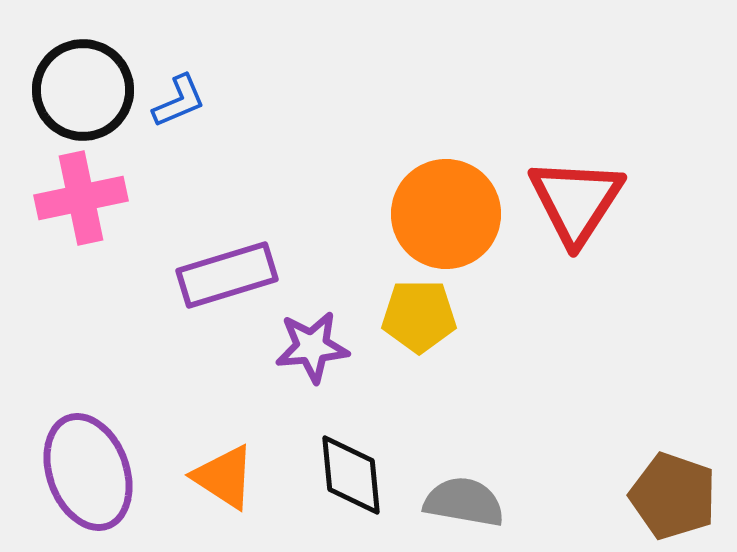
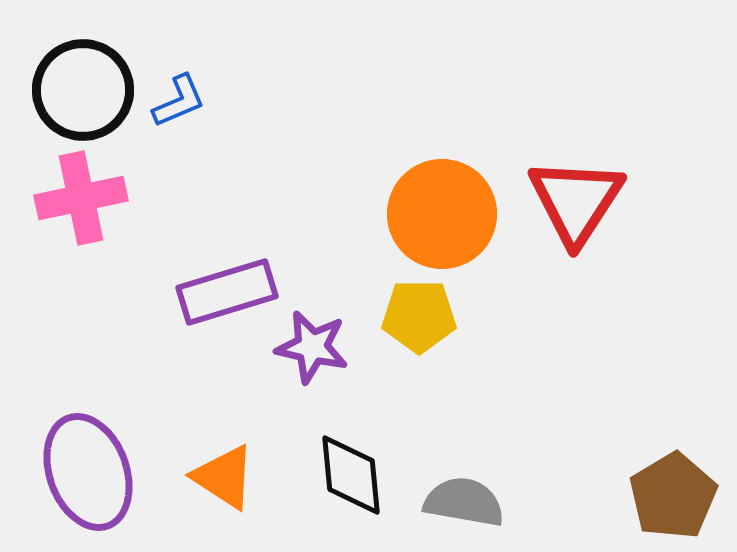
orange circle: moved 4 px left
purple rectangle: moved 17 px down
purple star: rotated 18 degrees clockwise
brown pentagon: rotated 22 degrees clockwise
